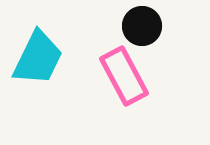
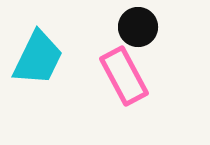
black circle: moved 4 px left, 1 px down
